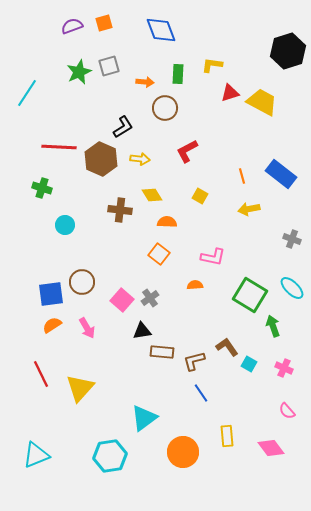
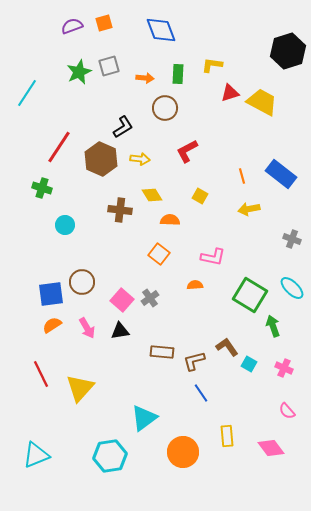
orange arrow at (145, 82): moved 4 px up
red line at (59, 147): rotated 60 degrees counterclockwise
orange semicircle at (167, 222): moved 3 px right, 2 px up
black triangle at (142, 331): moved 22 px left
